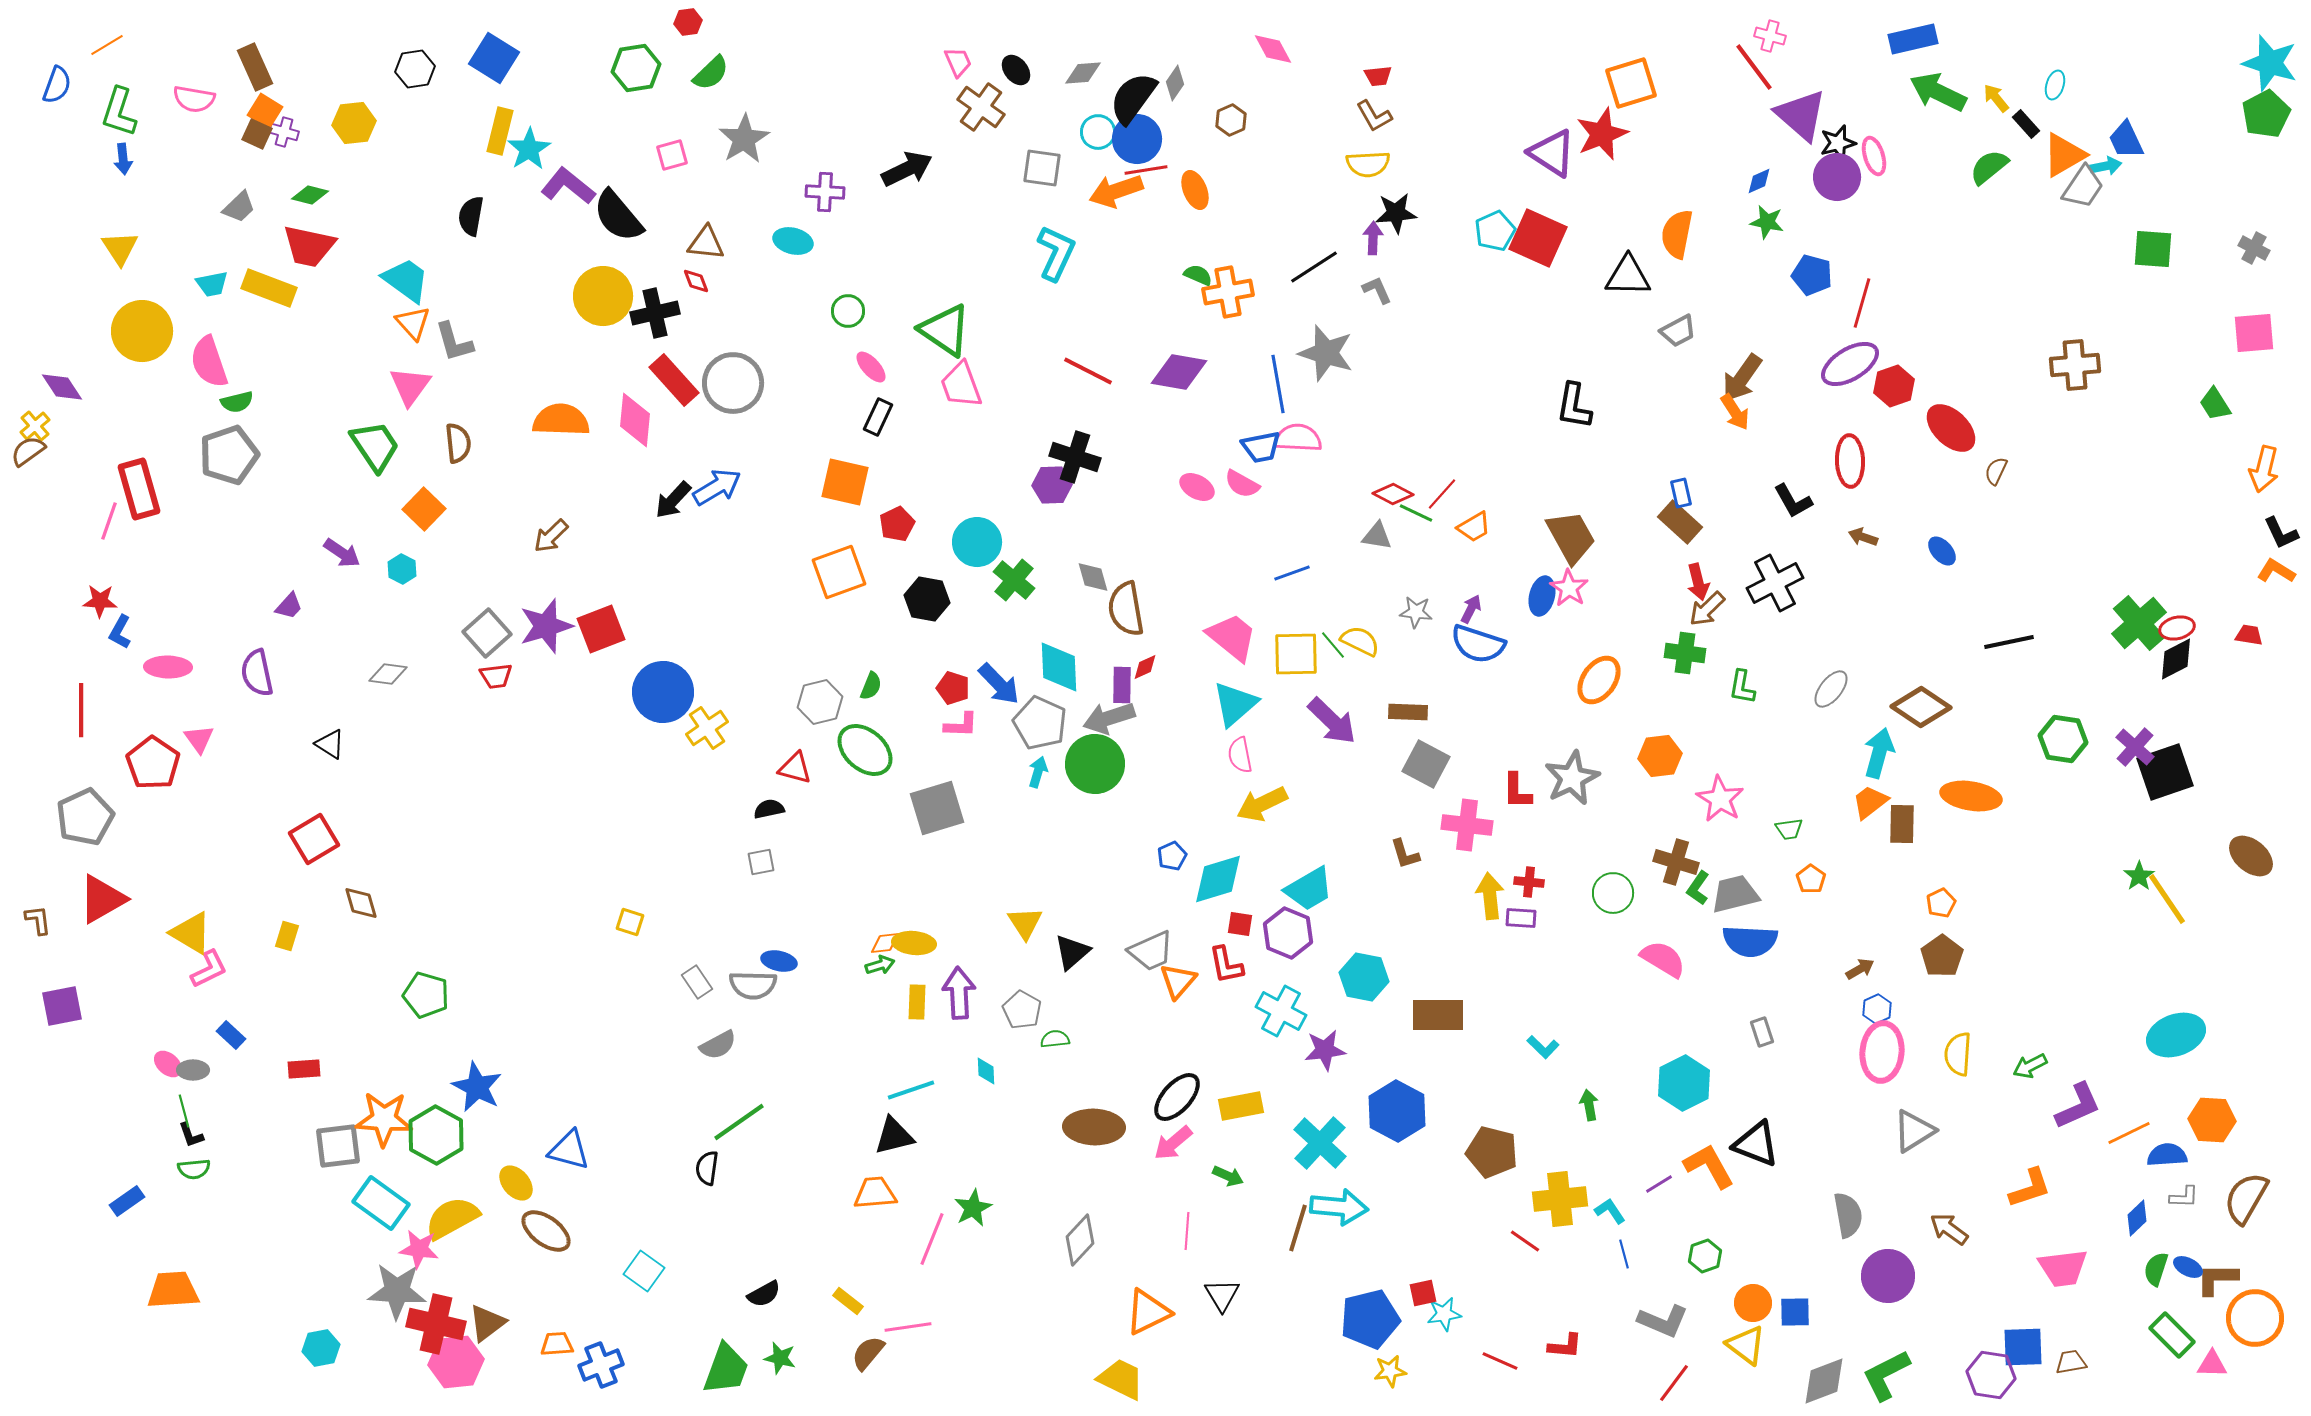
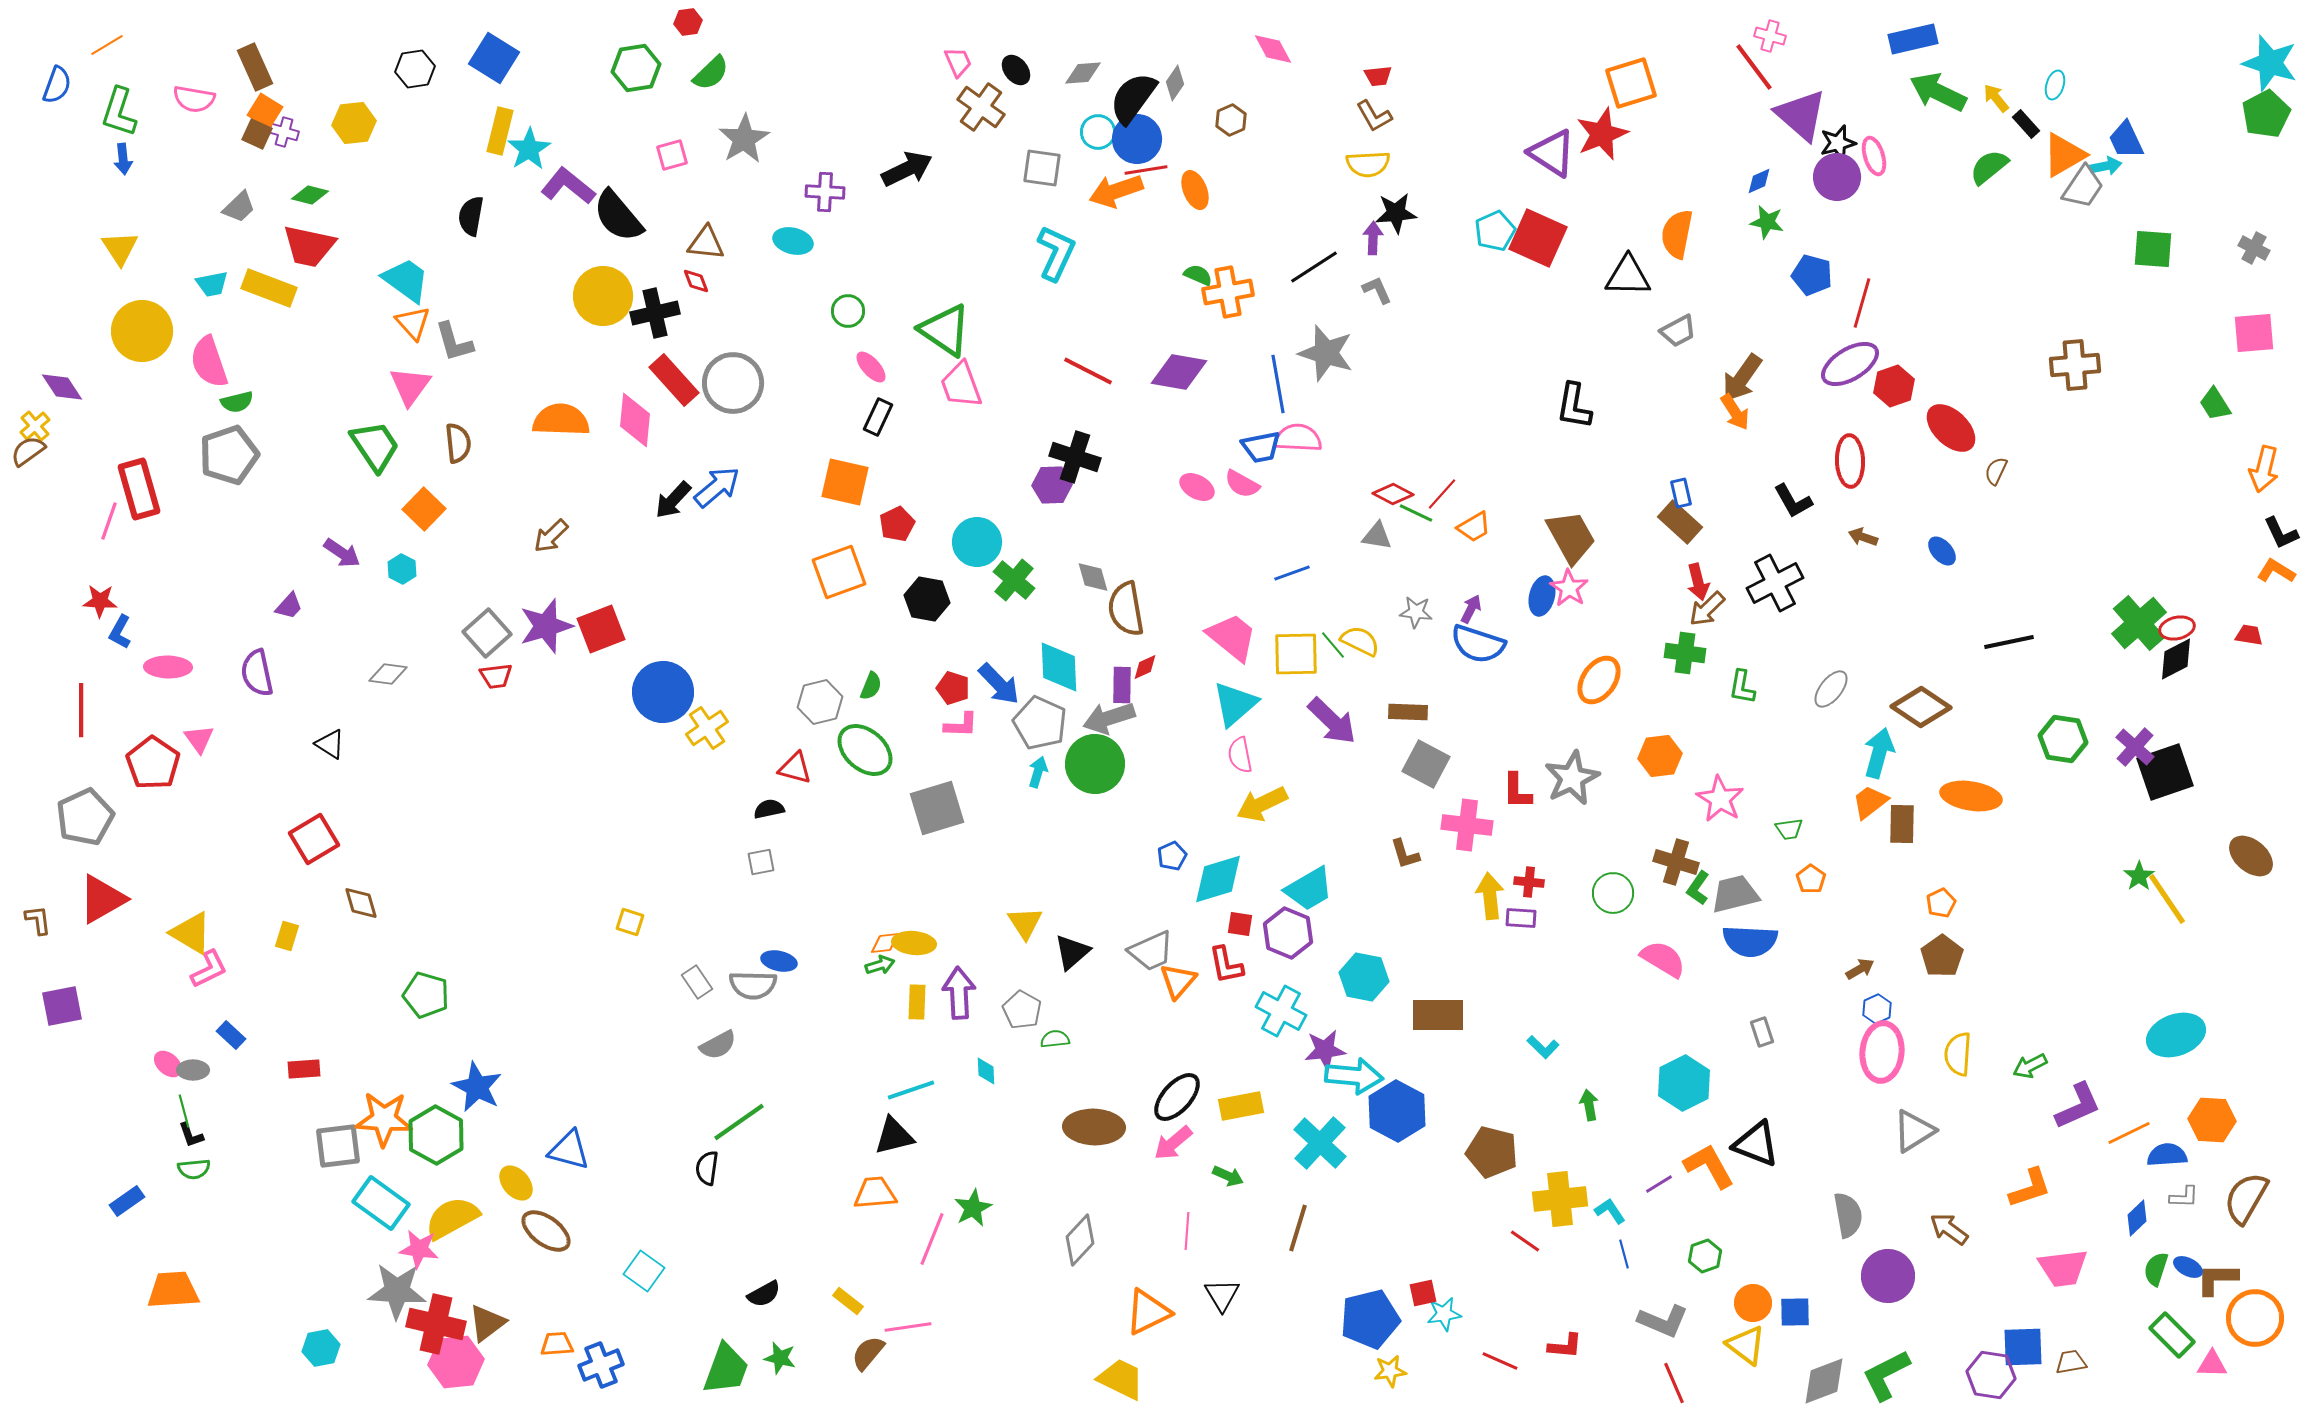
blue arrow at (717, 487): rotated 9 degrees counterclockwise
cyan arrow at (1339, 1207): moved 15 px right, 131 px up
red line at (1674, 1383): rotated 60 degrees counterclockwise
